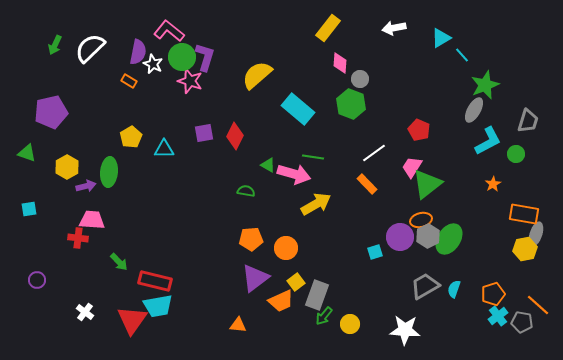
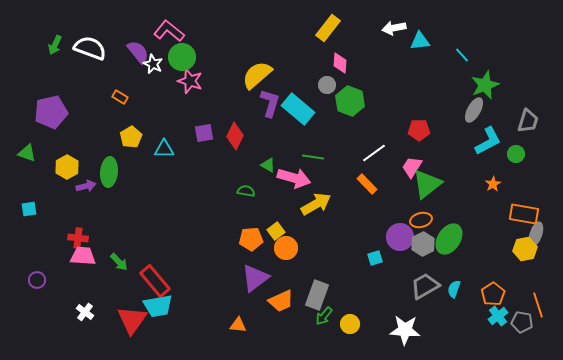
cyan triangle at (441, 38): moved 21 px left, 3 px down; rotated 25 degrees clockwise
white semicircle at (90, 48): rotated 64 degrees clockwise
purple semicircle at (138, 52): rotated 50 degrees counterclockwise
purple L-shape at (205, 57): moved 65 px right, 46 px down
gray circle at (360, 79): moved 33 px left, 6 px down
orange rectangle at (129, 81): moved 9 px left, 16 px down
green hexagon at (351, 104): moved 1 px left, 3 px up
red pentagon at (419, 130): rotated 25 degrees counterclockwise
pink arrow at (294, 174): moved 4 px down
pink trapezoid at (92, 220): moved 9 px left, 36 px down
gray hexagon at (428, 236): moved 5 px left, 8 px down
cyan square at (375, 252): moved 6 px down
red rectangle at (155, 281): rotated 36 degrees clockwise
yellow square at (296, 282): moved 20 px left, 51 px up
orange pentagon at (493, 294): rotated 15 degrees counterclockwise
orange line at (538, 305): rotated 30 degrees clockwise
